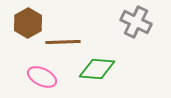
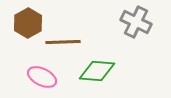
green diamond: moved 2 px down
